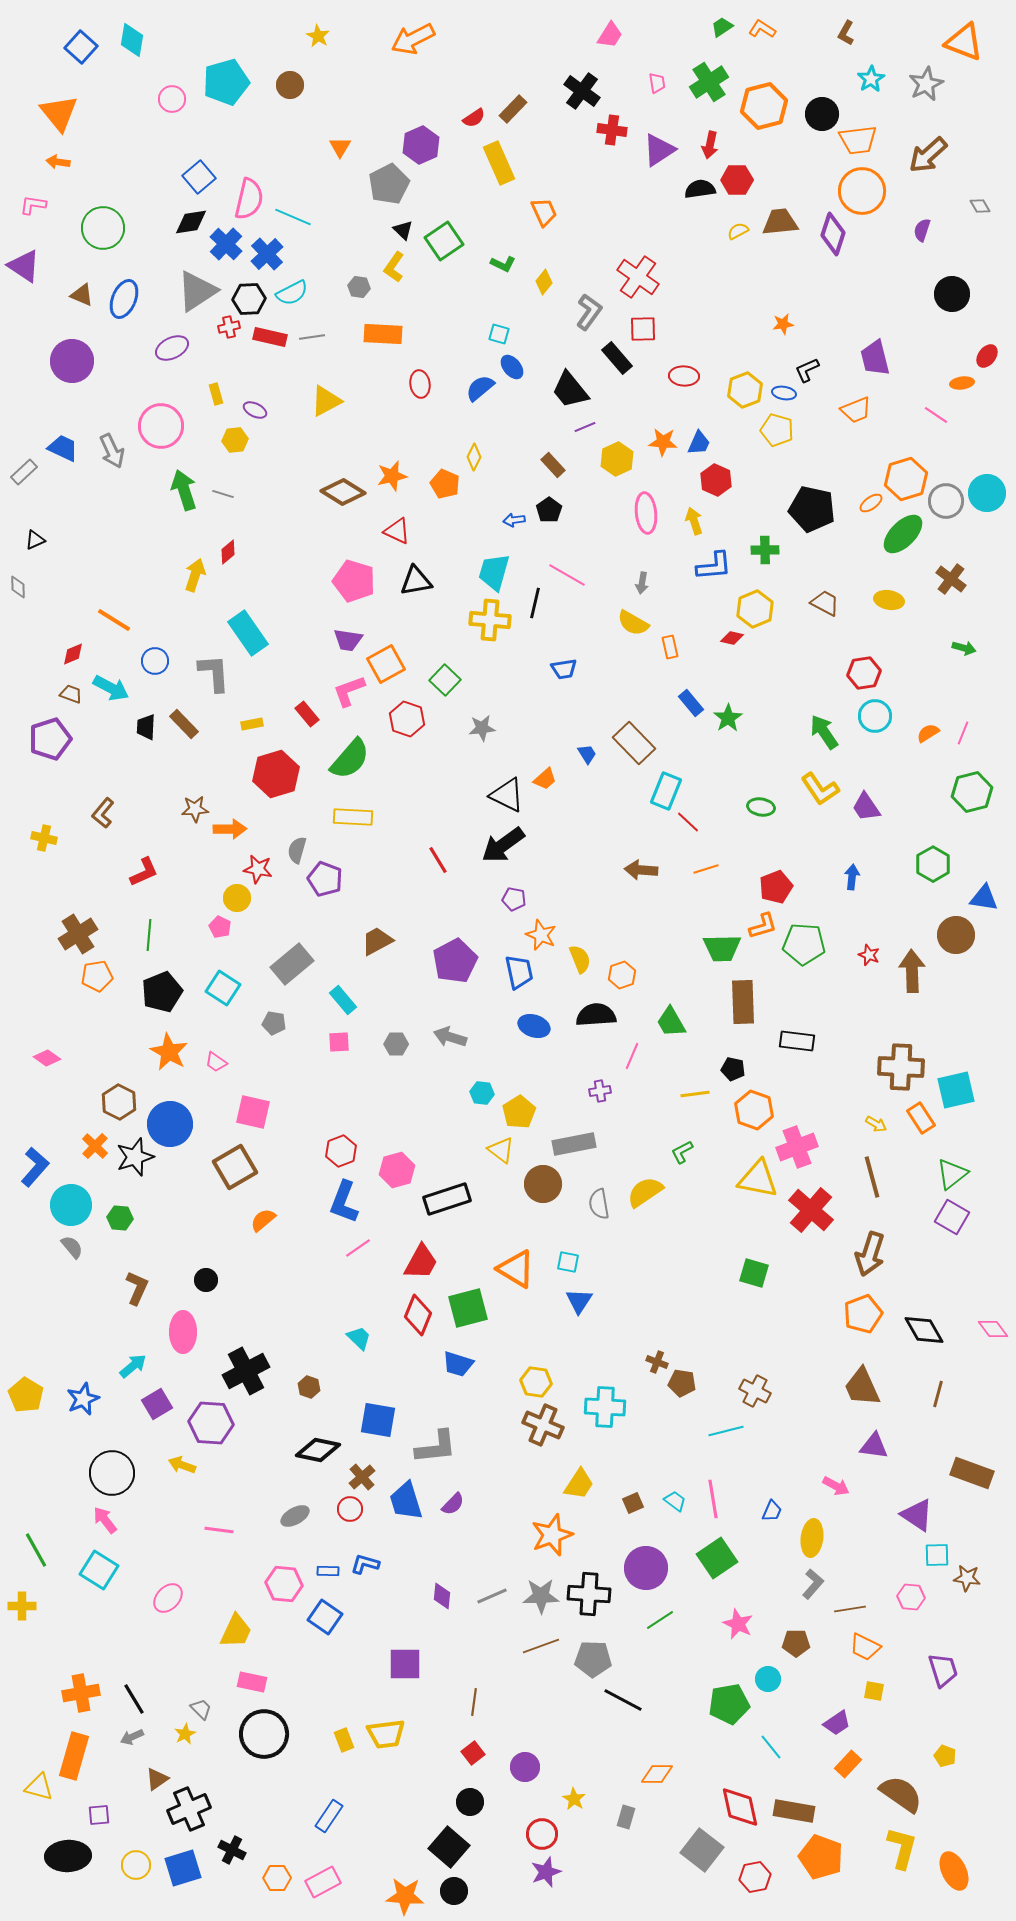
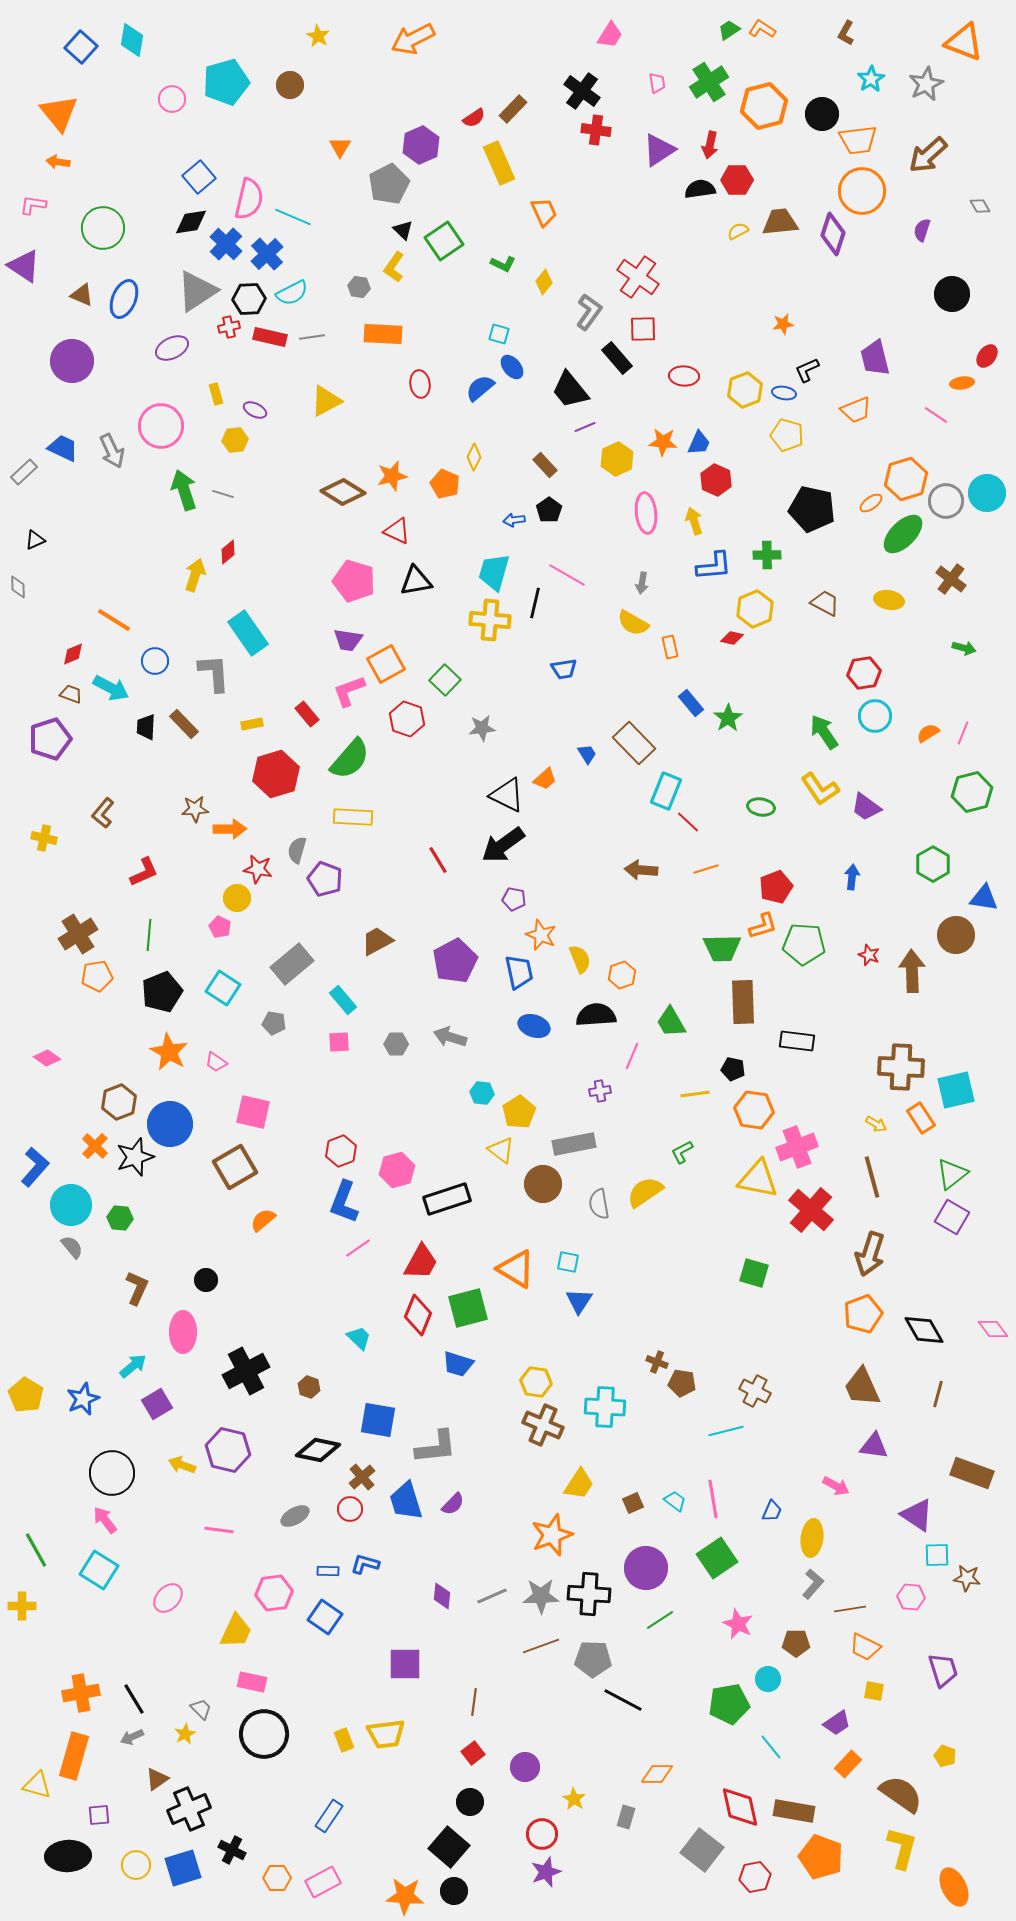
green trapezoid at (722, 27): moved 7 px right, 3 px down
red cross at (612, 130): moved 16 px left
yellow pentagon at (777, 430): moved 10 px right, 5 px down
brown rectangle at (553, 465): moved 8 px left
green cross at (765, 550): moved 2 px right, 5 px down
purple trapezoid at (866, 807): rotated 20 degrees counterclockwise
brown hexagon at (119, 1102): rotated 12 degrees clockwise
orange hexagon at (754, 1110): rotated 12 degrees counterclockwise
purple hexagon at (211, 1423): moved 17 px right, 27 px down; rotated 9 degrees clockwise
pink hexagon at (284, 1584): moved 10 px left, 9 px down; rotated 12 degrees counterclockwise
yellow triangle at (39, 1787): moved 2 px left, 2 px up
orange ellipse at (954, 1871): moved 16 px down
